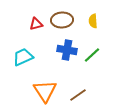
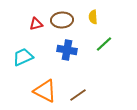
yellow semicircle: moved 4 px up
green line: moved 12 px right, 11 px up
orange triangle: rotated 30 degrees counterclockwise
